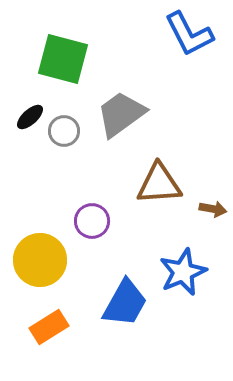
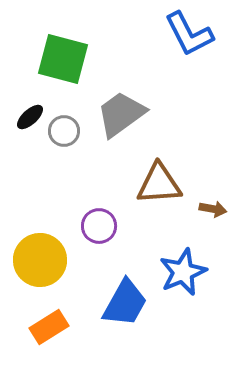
purple circle: moved 7 px right, 5 px down
